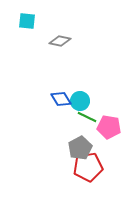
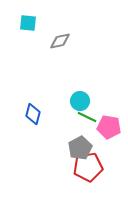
cyan square: moved 1 px right, 2 px down
gray diamond: rotated 25 degrees counterclockwise
blue diamond: moved 28 px left, 15 px down; rotated 45 degrees clockwise
